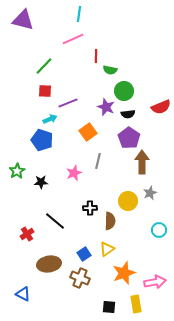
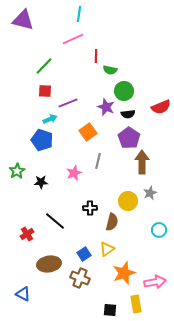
brown semicircle: moved 2 px right, 1 px down; rotated 12 degrees clockwise
black square: moved 1 px right, 3 px down
